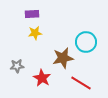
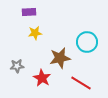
purple rectangle: moved 3 px left, 2 px up
cyan circle: moved 1 px right
brown star: moved 3 px left
